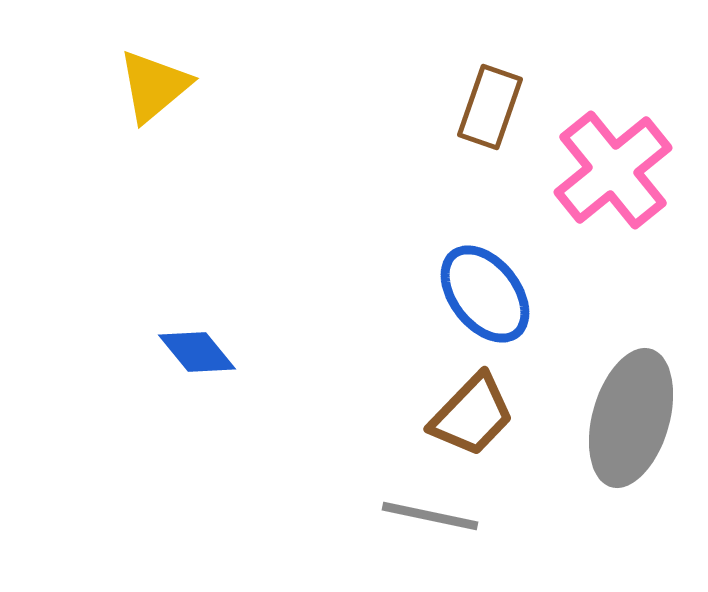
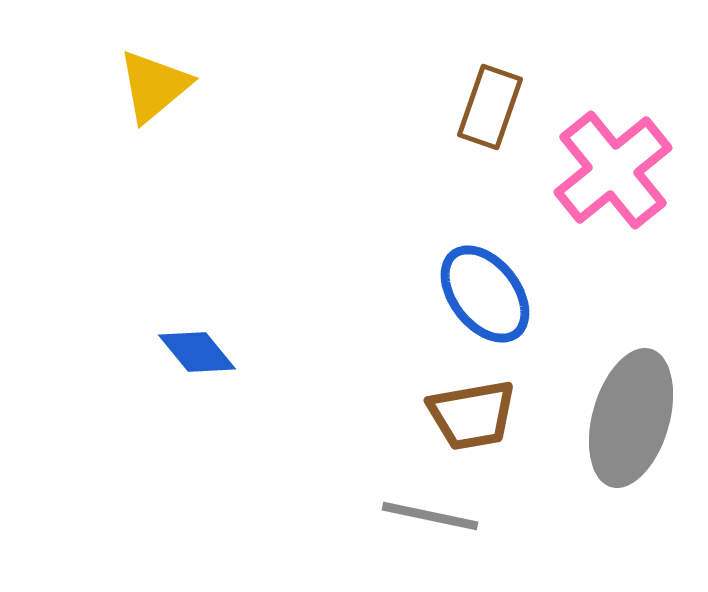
brown trapezoid: rotated 36 degrees clockwise
